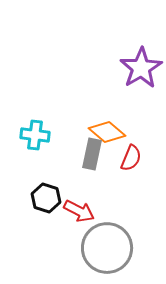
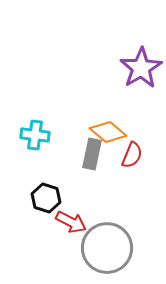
orange diamond: moved 1 px right
red semicircle: moved 1 px right, 3 px up
red arrow: moved 8 px left, 11 px down
